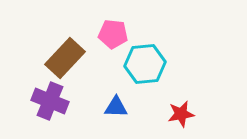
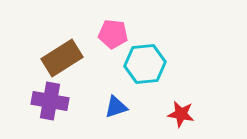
brown rectangle: moved 3 px left; rotated 15 degrees clockwise
purple cross: rotated 12 degrees counterclockwise
blue triangle: rotated 20 degrees counterclockwise
red star: rotated 20 degrees clockwise
